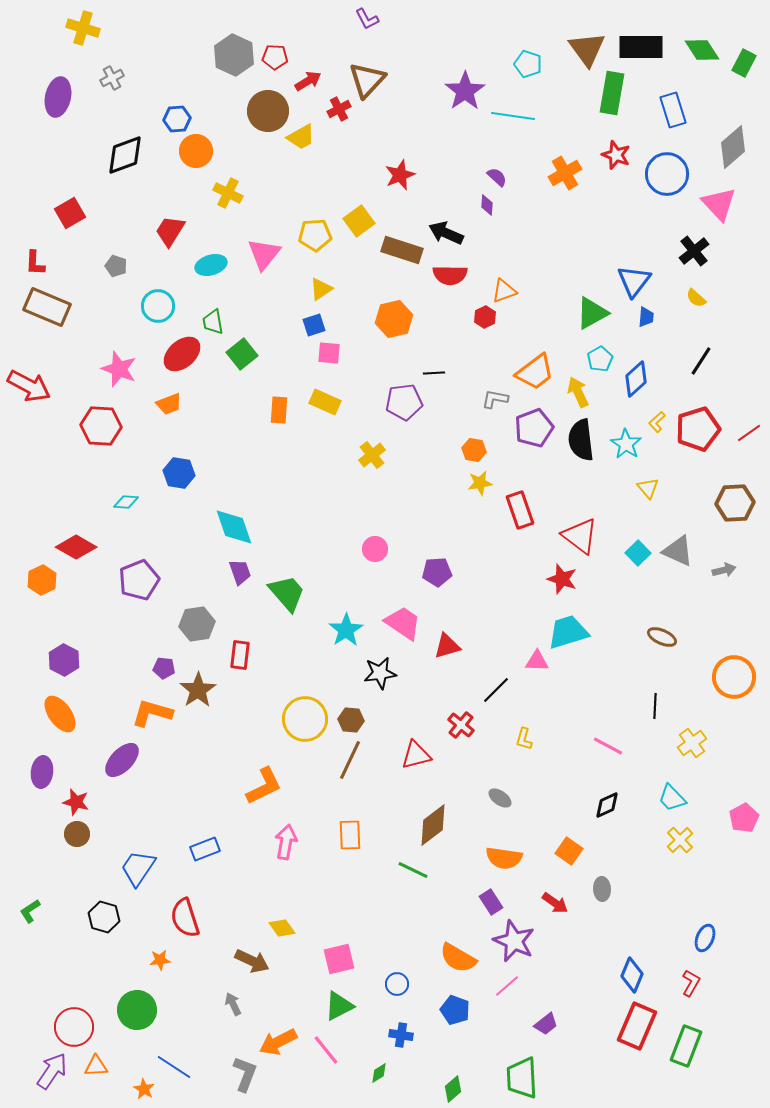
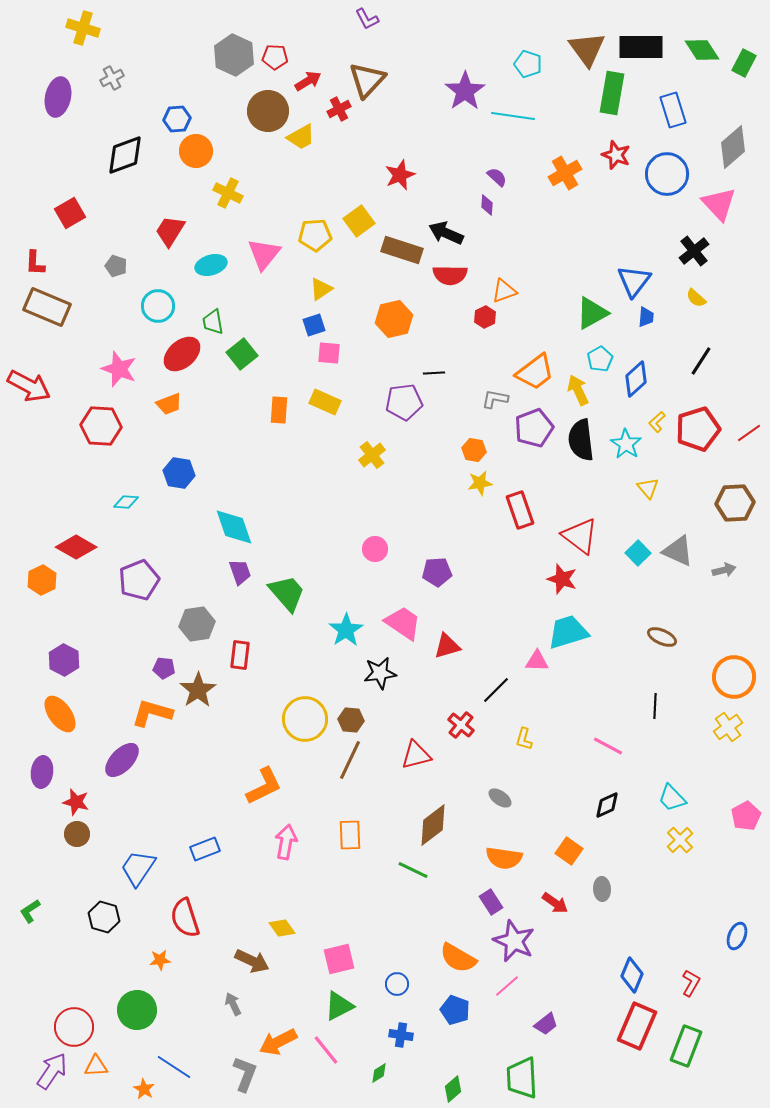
yellow arrow at (578, 392): moved 2 px up
yellow cross at (692, 743): moved 36 px right, 16 px up
pink pentagon at (744, 818): moved 2 px right, 2 px up
blue ellipse at (705, 938): moved 32 px right, 2 px up
